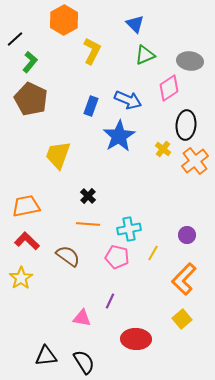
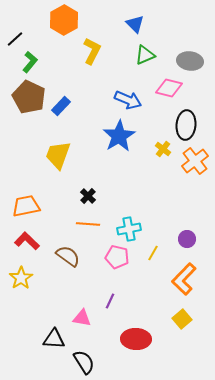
pink diamond: rotated 48 degrees clockwise
brown pentagon: moved 2 px left, 2 px up
blue rectangle: moved 30 px left; rotated 24 degrees clockwise
purple circle: moved 4 px down
black triangle: moved 8 px right, 17 px up; rotated 10 degrees clockwise
